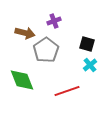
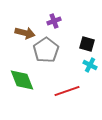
cyan cross: rotated 24 degrees counterclockwise
